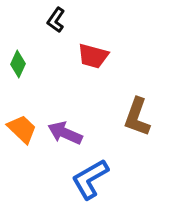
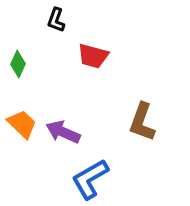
black L-shape: rotated 15 degrees counterclockwise
brown L-shape: moved 5 px right, 5 px down
orange trapezoid: moved 5 px up
purple arrow: moved 2 px left, 1 px up
